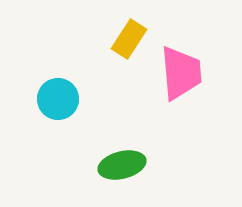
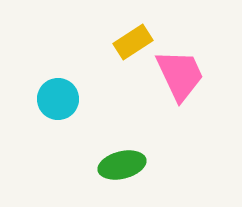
yellow rectangle: moved 4 px right, 3 px down; rotated 24 degrees clockwise
pink trapezoid: moved 1 px left, 2 px down; rotated 20 degrees counterclockwise
